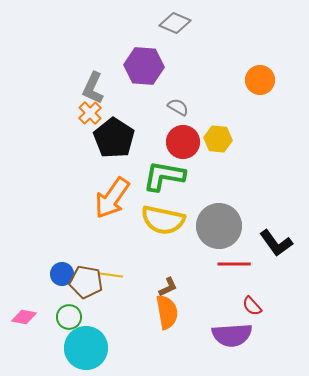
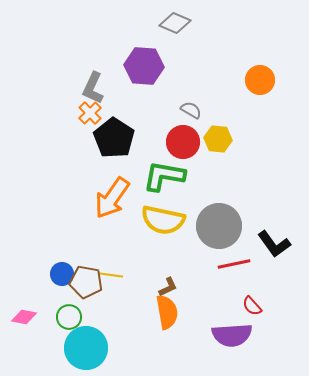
gray semicircle: moved 13 px right, 3 px down
black L-shape: moved 2 px left, 1 px down
red line: rotated 12 degrees counterclockwise
